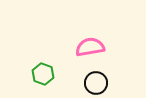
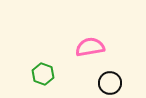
black circle: moved 14 px right
